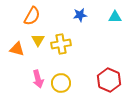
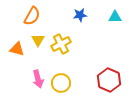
yellow cross: rotated 18 degrees counterclockwise
